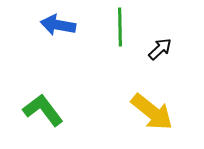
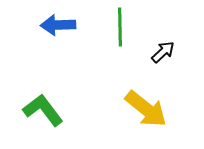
blue arrow: rotated 12 degrees counterclockwise
black arrow: moved 3 px right, 3 px down
yellow arrow: moved 6 px left, 3 px up
